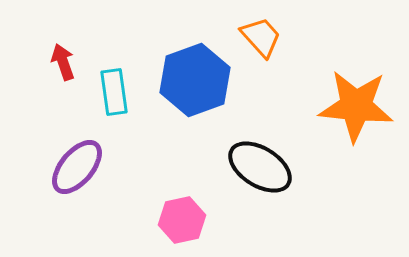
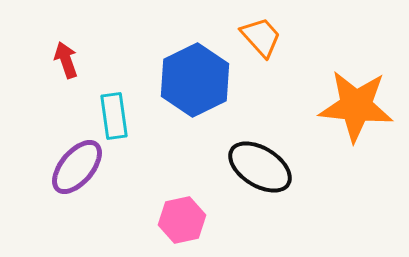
red arrow: moved 3 px right, 2 px up
blue hexagon: rotated 6 degrees counterclockwise
cyan rectangle: moved 24 px down
